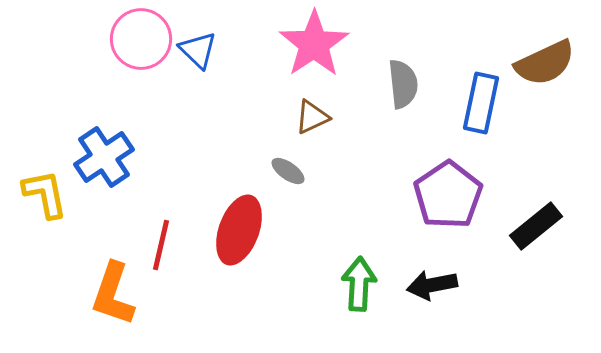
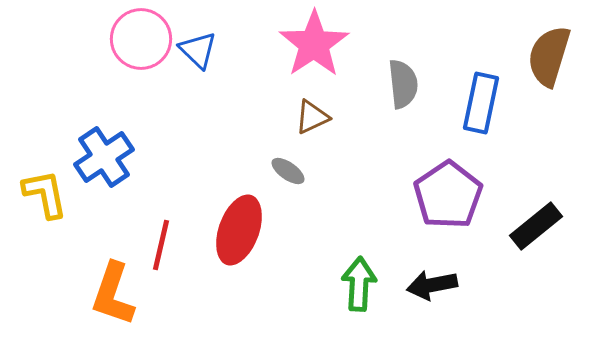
brown semicircle: moved 4 px right, 7 px up; rotated 132 degrees clockwise
